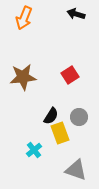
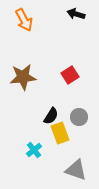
orange arrow: moved 2 px down; rotated 50 degrees counterclockwise
